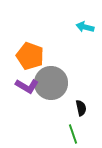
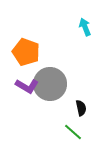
cyan arrow: rotated 54 degrees clockwise
orange pentagon: moved 4 px left, 4 px up
gray circle: moved 1 px left, 1 px down
green line: moved 2 px up; rotated 30 degrees counterclockwise
